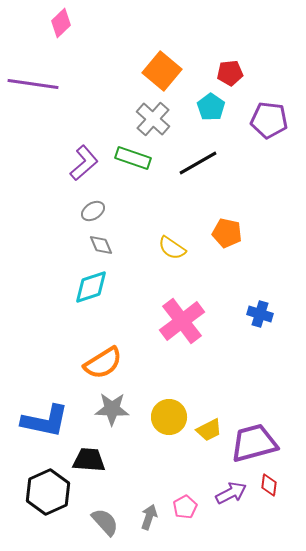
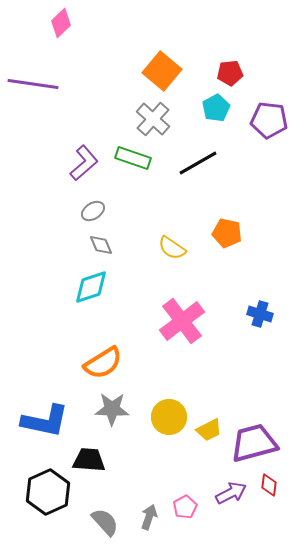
cyan pentagon: moved 5 px right, 1 px down; rotated 8 degrees clockwise
